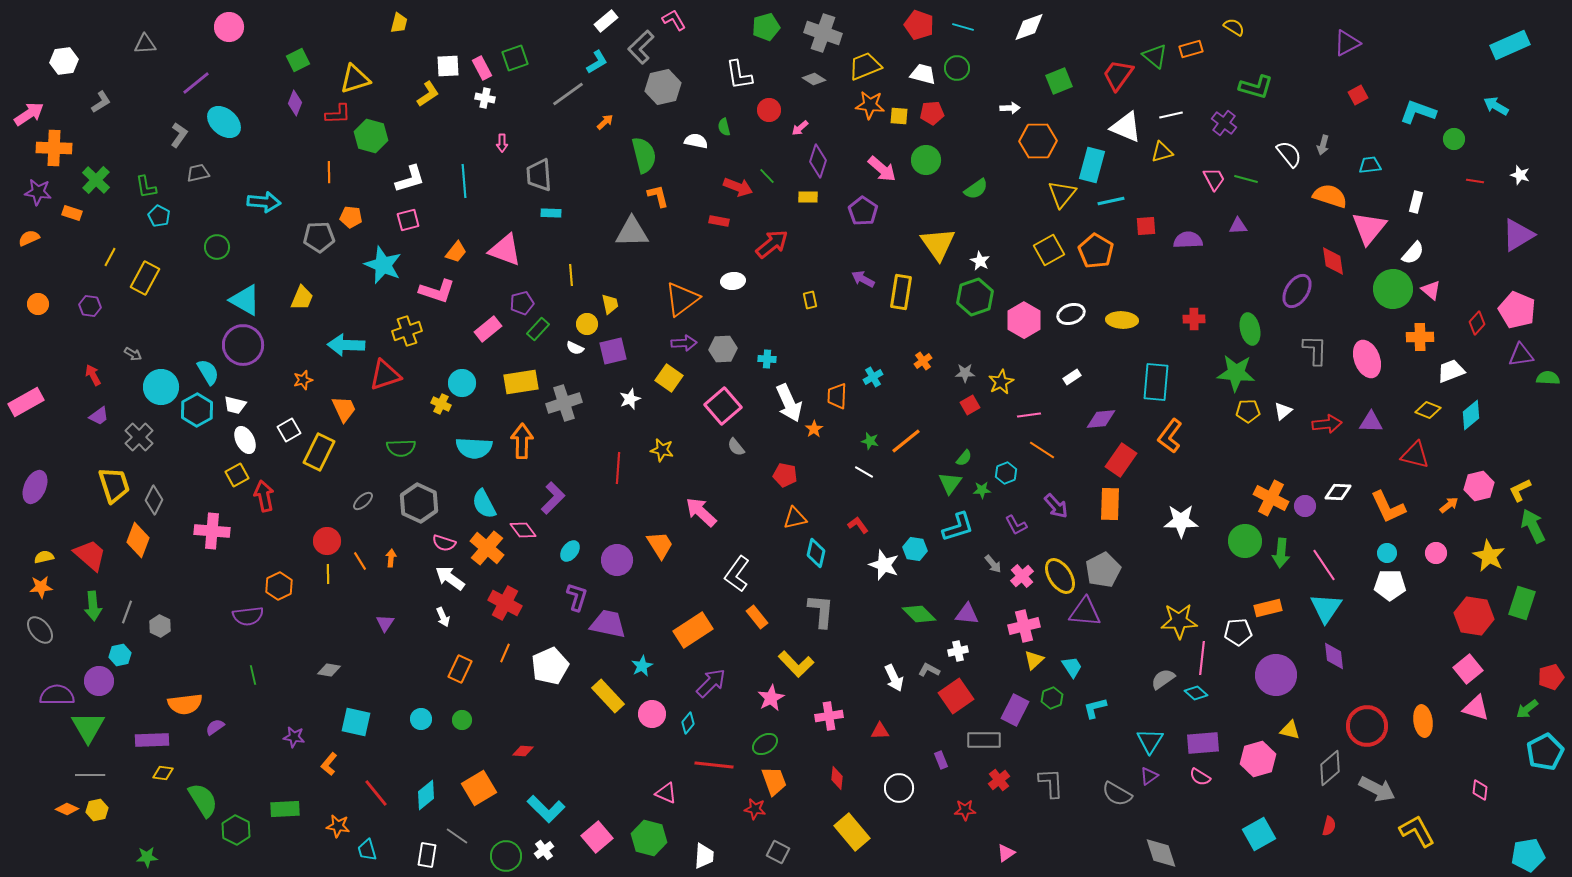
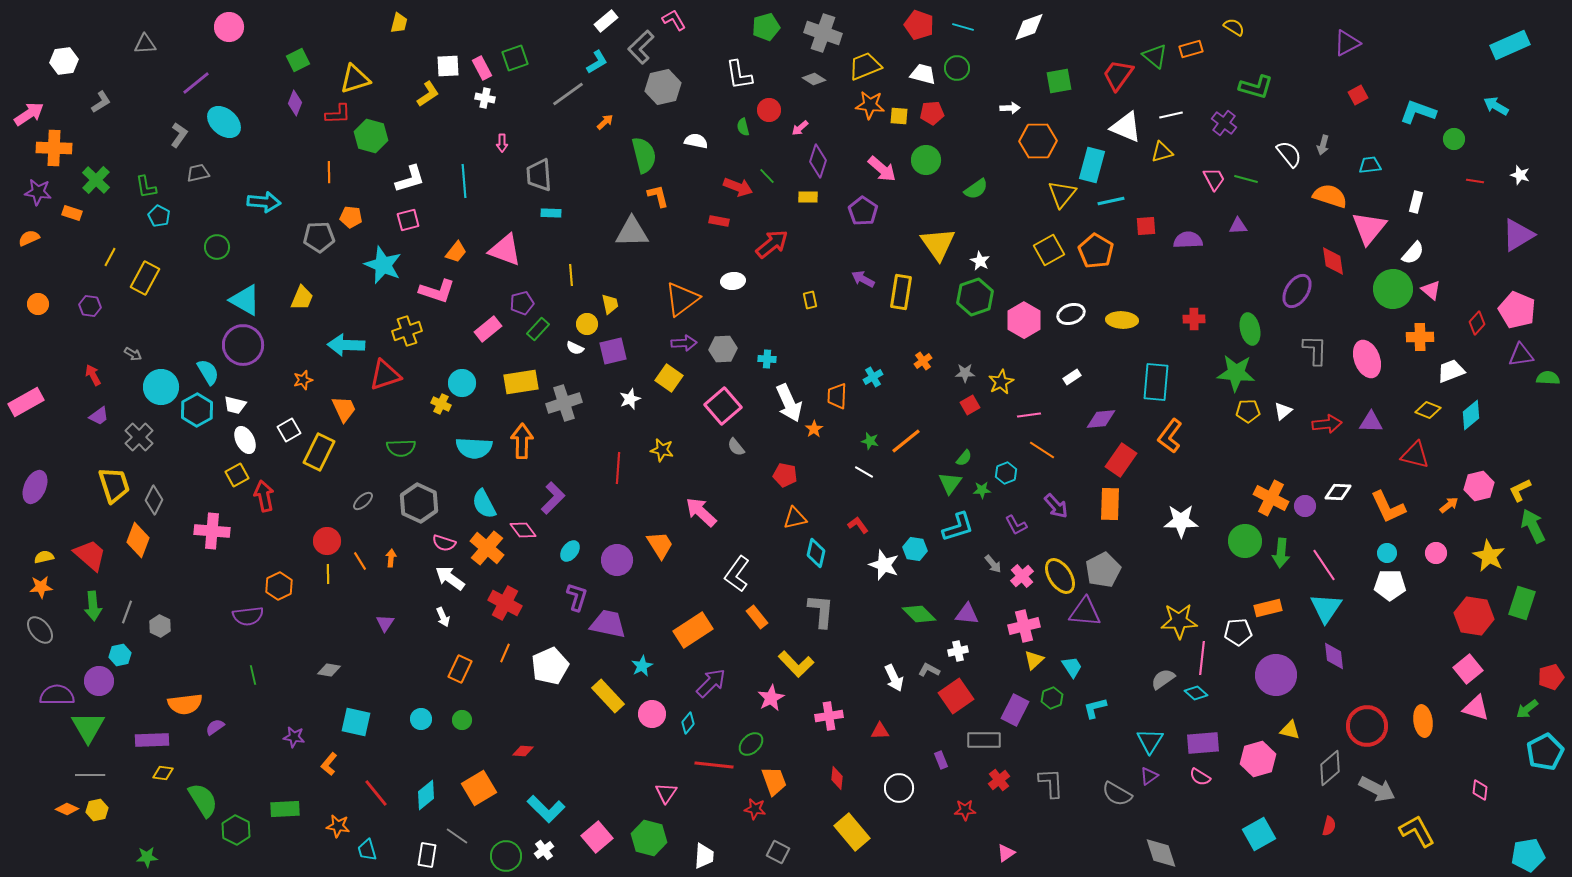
green square at (1059, 81): rotated 12 degrees clockwise
green semicircle at (724, 127): moved 19 px right
green ellipse at (765, 744): moved 14 px left; rotated 10 degrees counterclockwise
pink triangle at (666, 793): rotated 40 degrees clockwise
